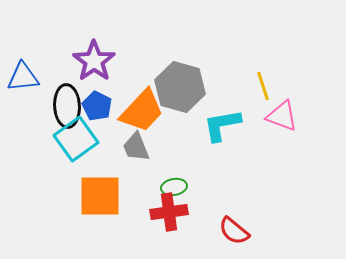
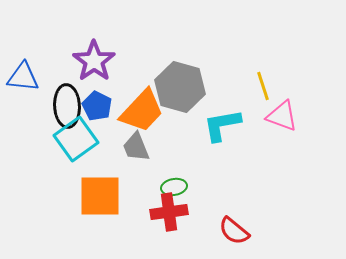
blue triangle: rotated 12 degrees clockwise
